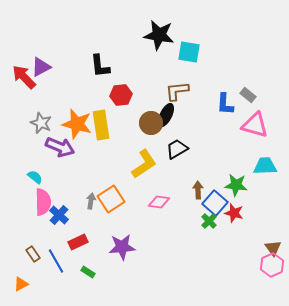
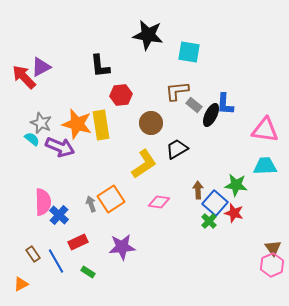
black star: moved 11 px left
gray rectangle: moved 54 px left, 10 px down
black ellipse: moved 45 px right
pink triangle: moved 10 px right, 5 px down; rotated 8 degrees counterclockwise
cyan semicircle: moved 3 px left, 38 px up
gray arrow: moved 3 px down; rotated 28 degrees counterclockwise
